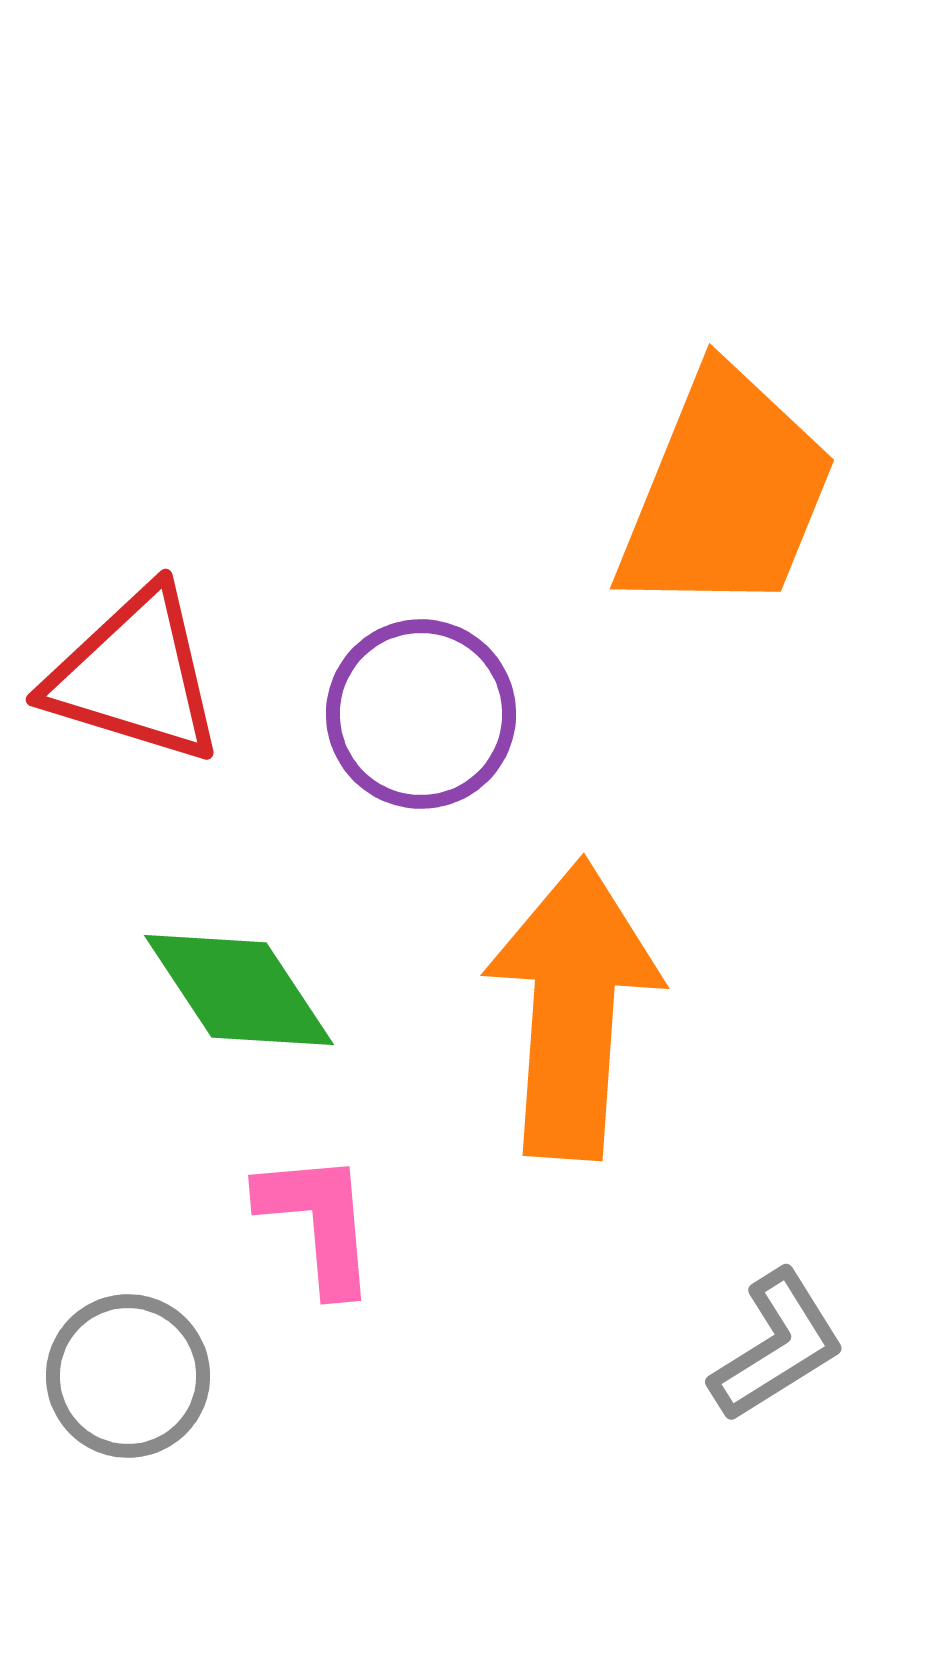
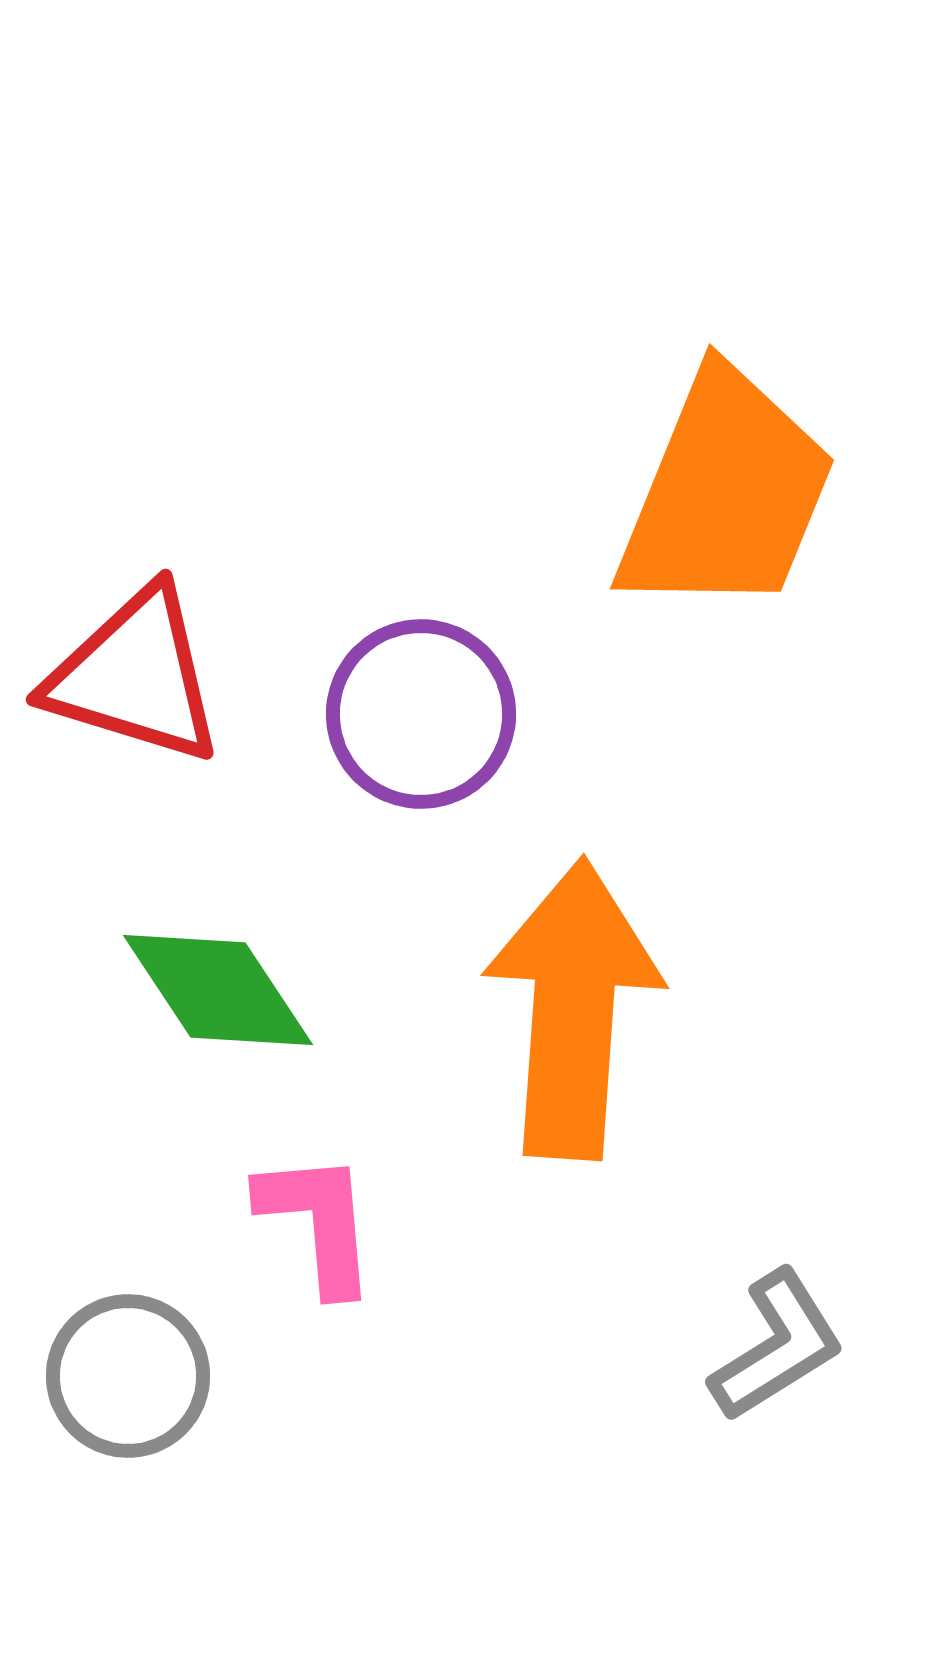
green diamond: moved 21 px left
